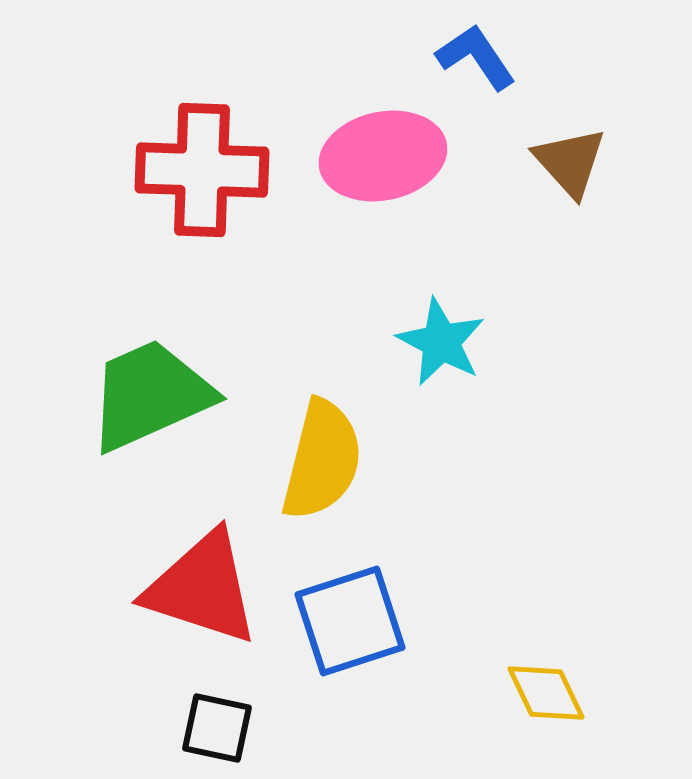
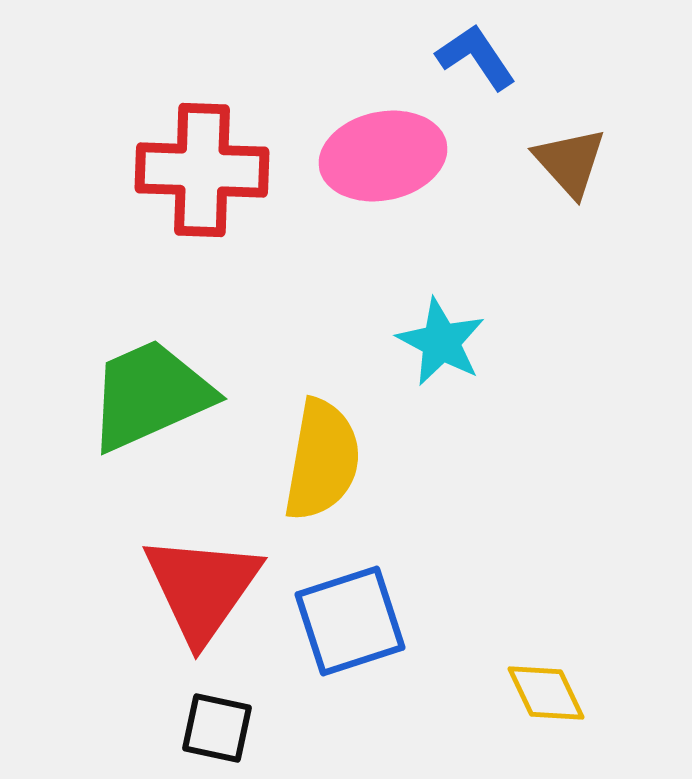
yellow semicircle: rotated 4 degrees counterclockwise
red triangle: rotated 47 degrees clockwise
